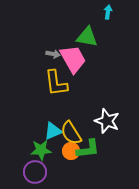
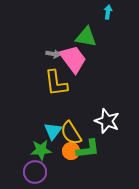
green triangle: moved 1 px left
pink trapezoid: rotated 8 degrees counterclockwise
cyan triangle: rotated 30 degrees counterclockwise
